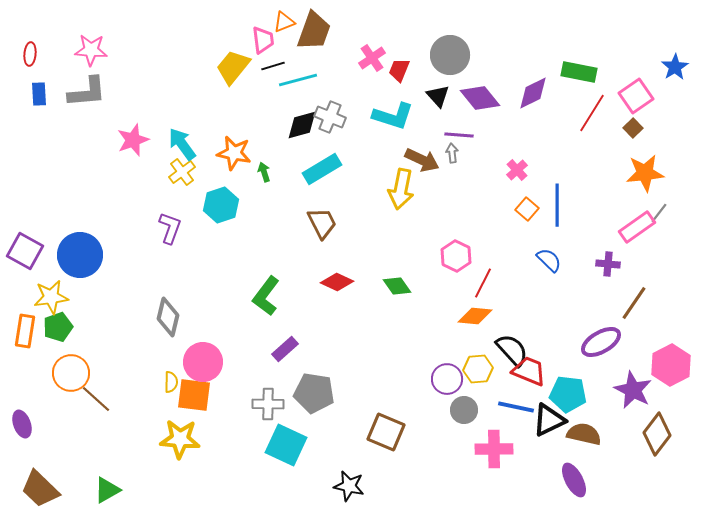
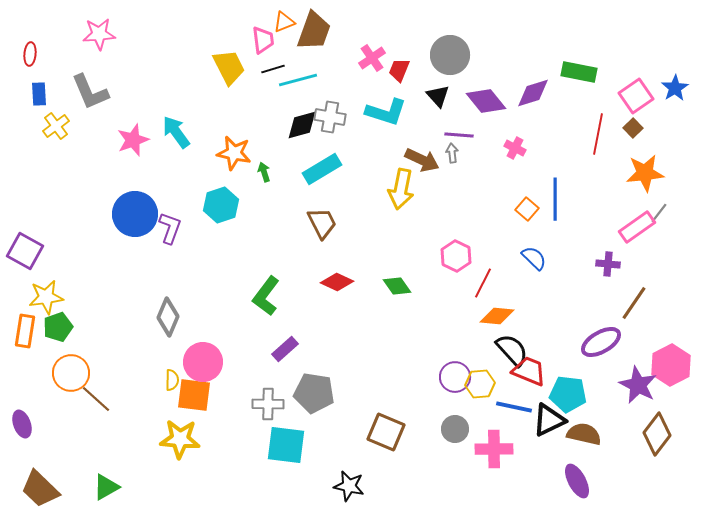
pink star at (91, 50): moved 8 px right, 16 px up; rotated 8 degrees counterclockwise
black line at (273, 66): moved 3 px down
yellow trapezoid at (233, 67): moved 4 px left; rotated 114 degrees clockwise
blue star at (675, 67): moved 21 px down
gray L-shape at (87, 92): moved 3 px right; rotated 72 degrees clockwise
purple diamond at (533, 93): rotated 9 degrees clockwise
purple diamond at (480, 98): moved 6 px right, 3 px down
red line at (592, 113): moved 6 px right, 21 px down; rotated 21 degrees counterclockwise
cyan L-shape at (393, 116): moved 7 px left, 4 px up
gray cross at (330, 117): rotated 12 degrees counterclockwise
cyan arrow at (182, 144): moved 6 px left, 12 px up
pink cross at (517, 170): moved 2 px left, 22 px up; rotated 20 degrees counterclockwise
yellow cross at (182, 172): moved 126 px left, 46 px up
blue line at (557, 205): moved 2 px left, 6 px up
blue circle at (80, 255): moved 55 px right, 41 px up
blue semicircle at (549, 260): moved 15 px left, 2 px up
yellow star at (51, 297): moved 5 px left
orange diamond at (475, 316): moved 22 px right
gray diamond at (168, 317): rotated 9 degrees clockwise
yellow hexagon at (478, 369): moved 2 px right, 15 px down
purple circle at (447, 379): moved 8 px right, 2 px up
yellow semicircle at (171, 382): moved 1 px right, 2 px up
purple star at (633, 390): moved 5 px right, 5 px up
blue line at (516, 407): moved 2 px left
gray circle at (464, 410): moved 9 px left, 19 px down
cyan square at (286, 445): rotated 18 degrees counterclockwise
purple ellipse at (574, 480): moved 3 px right, 1 px down
green triangle at (107, 490): moved 1 px left, 3 px up
